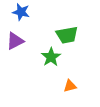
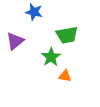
blue star: moved 13 px right
purple triangle: rotated 12 degrees counterclockwise
orange triangle: moved 5 px left, 10 px up; rotated 24 degrees clockwise
